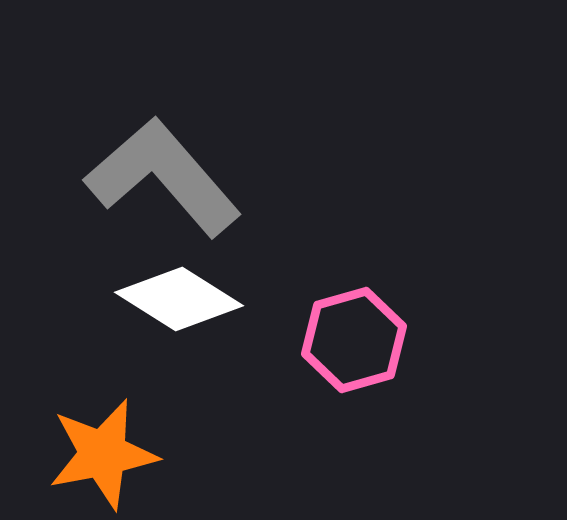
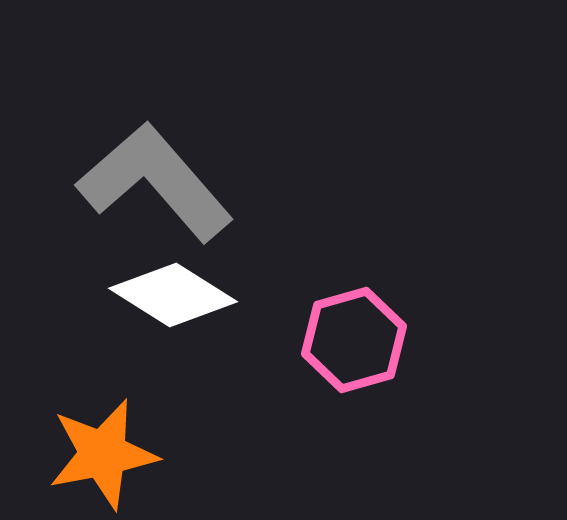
gray L-shape: moved 8 px left, 5 px down
white diamond: moved 6 px left, 4 px up
